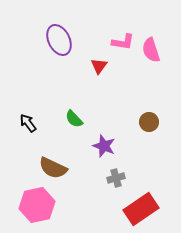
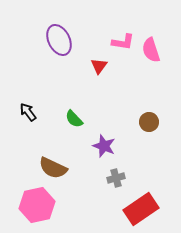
black arrow: moved 11 px up
